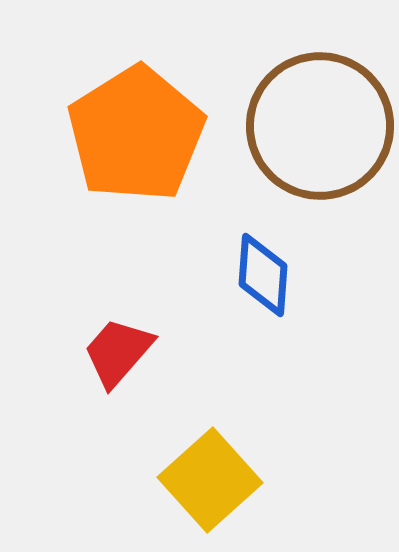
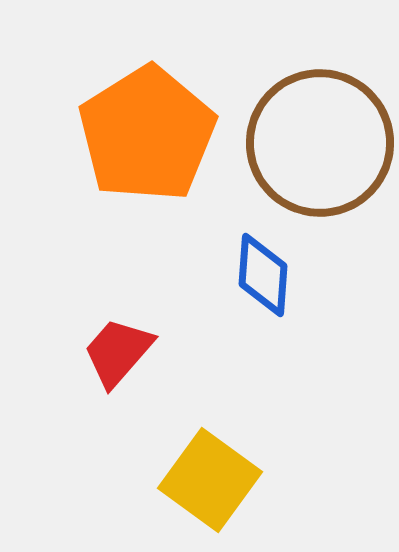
brown circle: moved 17 px down
orange pentagon: moved 11 px right
yellow square: rotated 12 degrees counterclockwise
